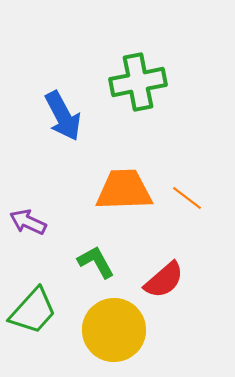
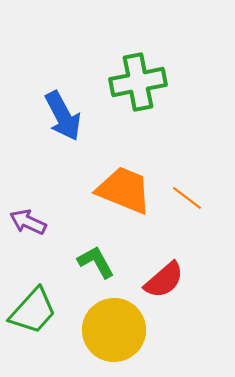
orange trapezoid: rotated 24 degrees clockwise
